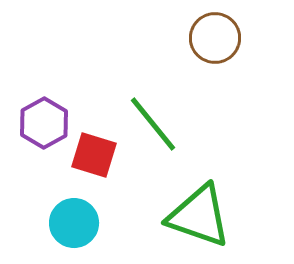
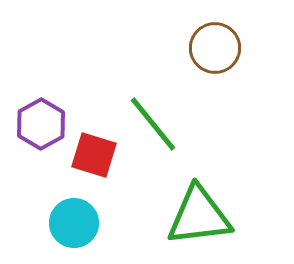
brown circle: moved 10 px down
purple hexagon: moved 3 px left, 1 px down
green triangle: rotated 26 degrees counterclockwise
